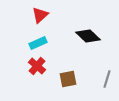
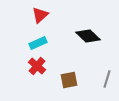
brown square: moved 1 px right, 1 px down
